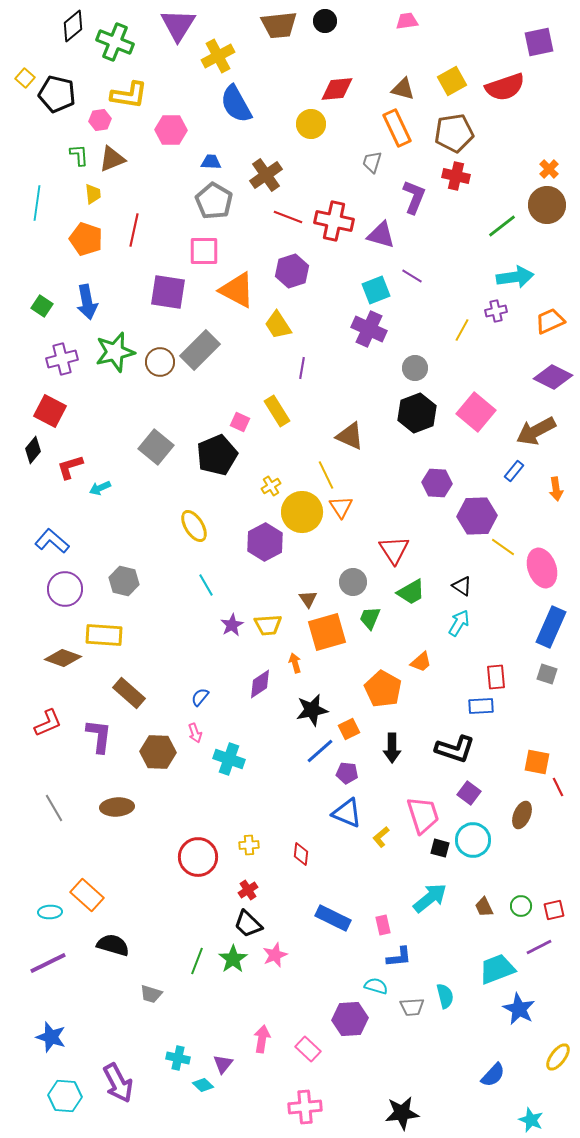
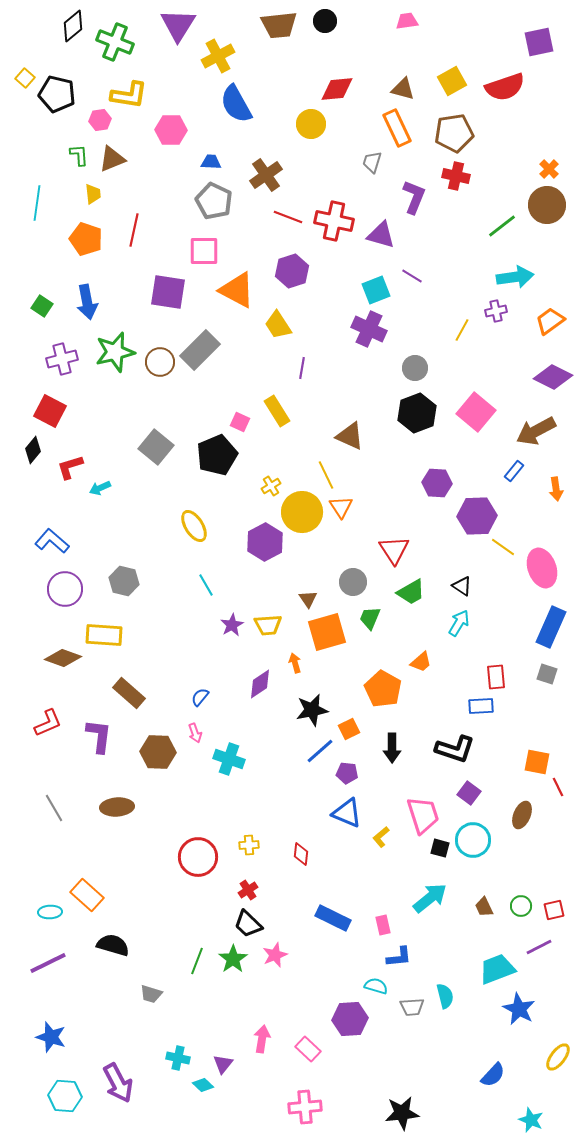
gray pentagon at (214, 201): rotated 6 degrees counterclockwise
orange trapezoid at (550, 321): rotated 12 degrees counterclockwise
